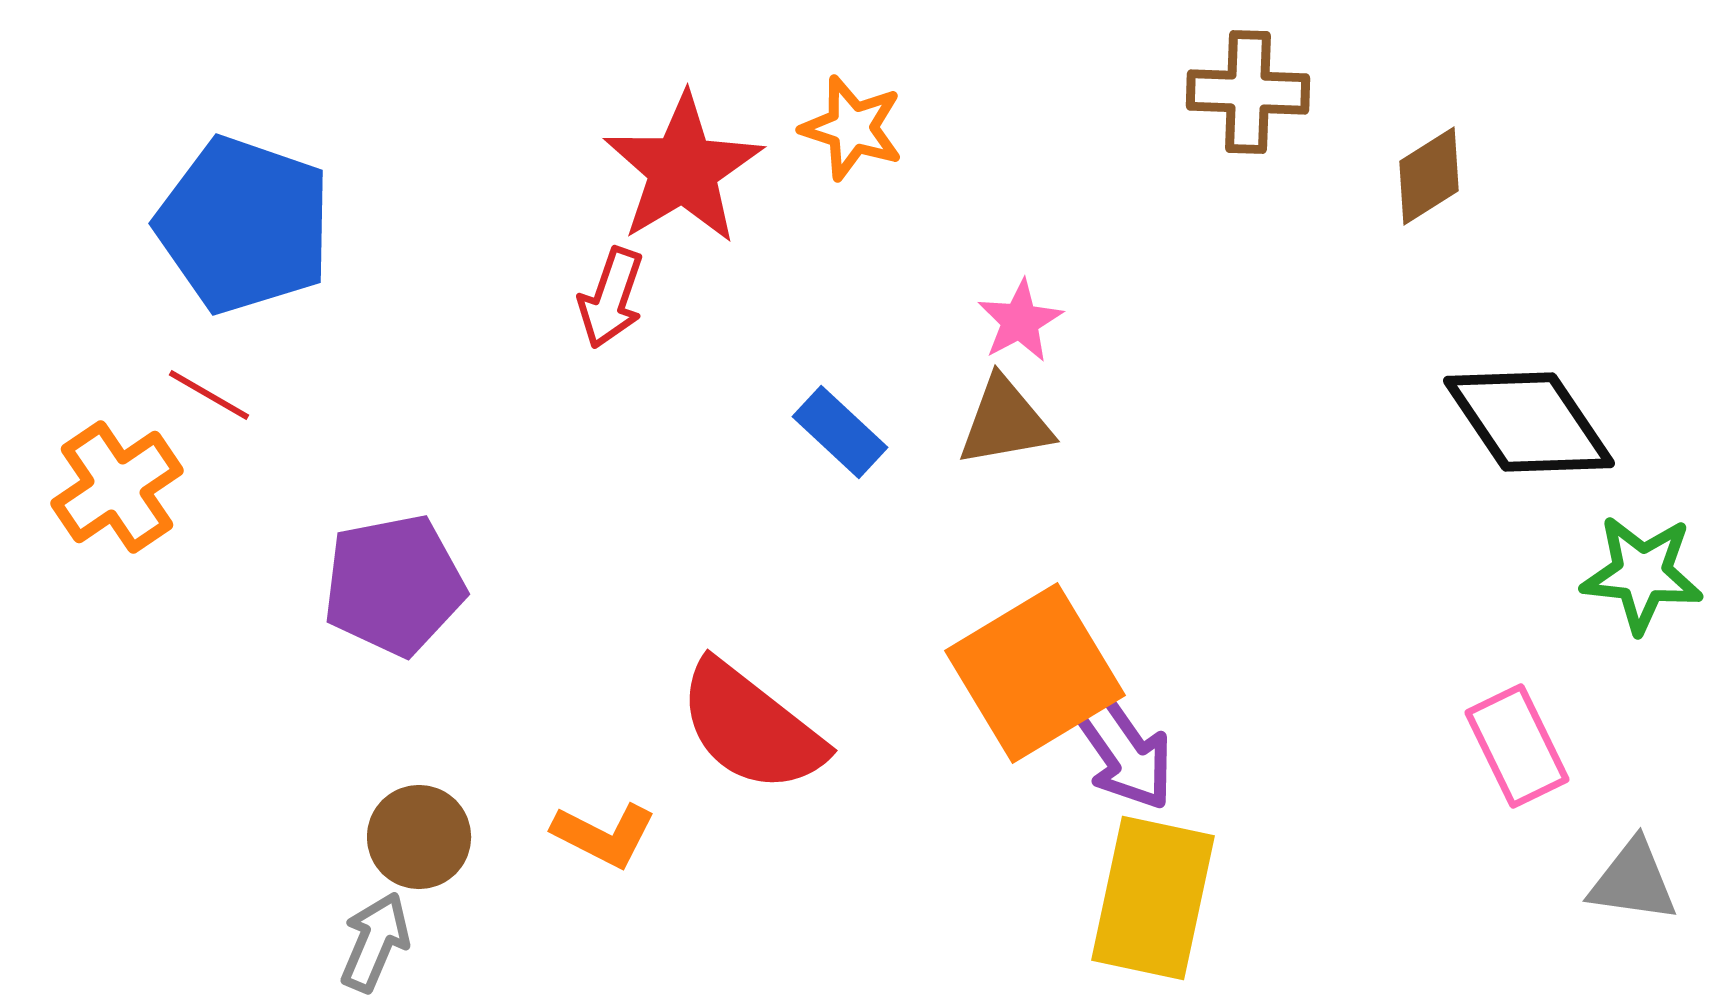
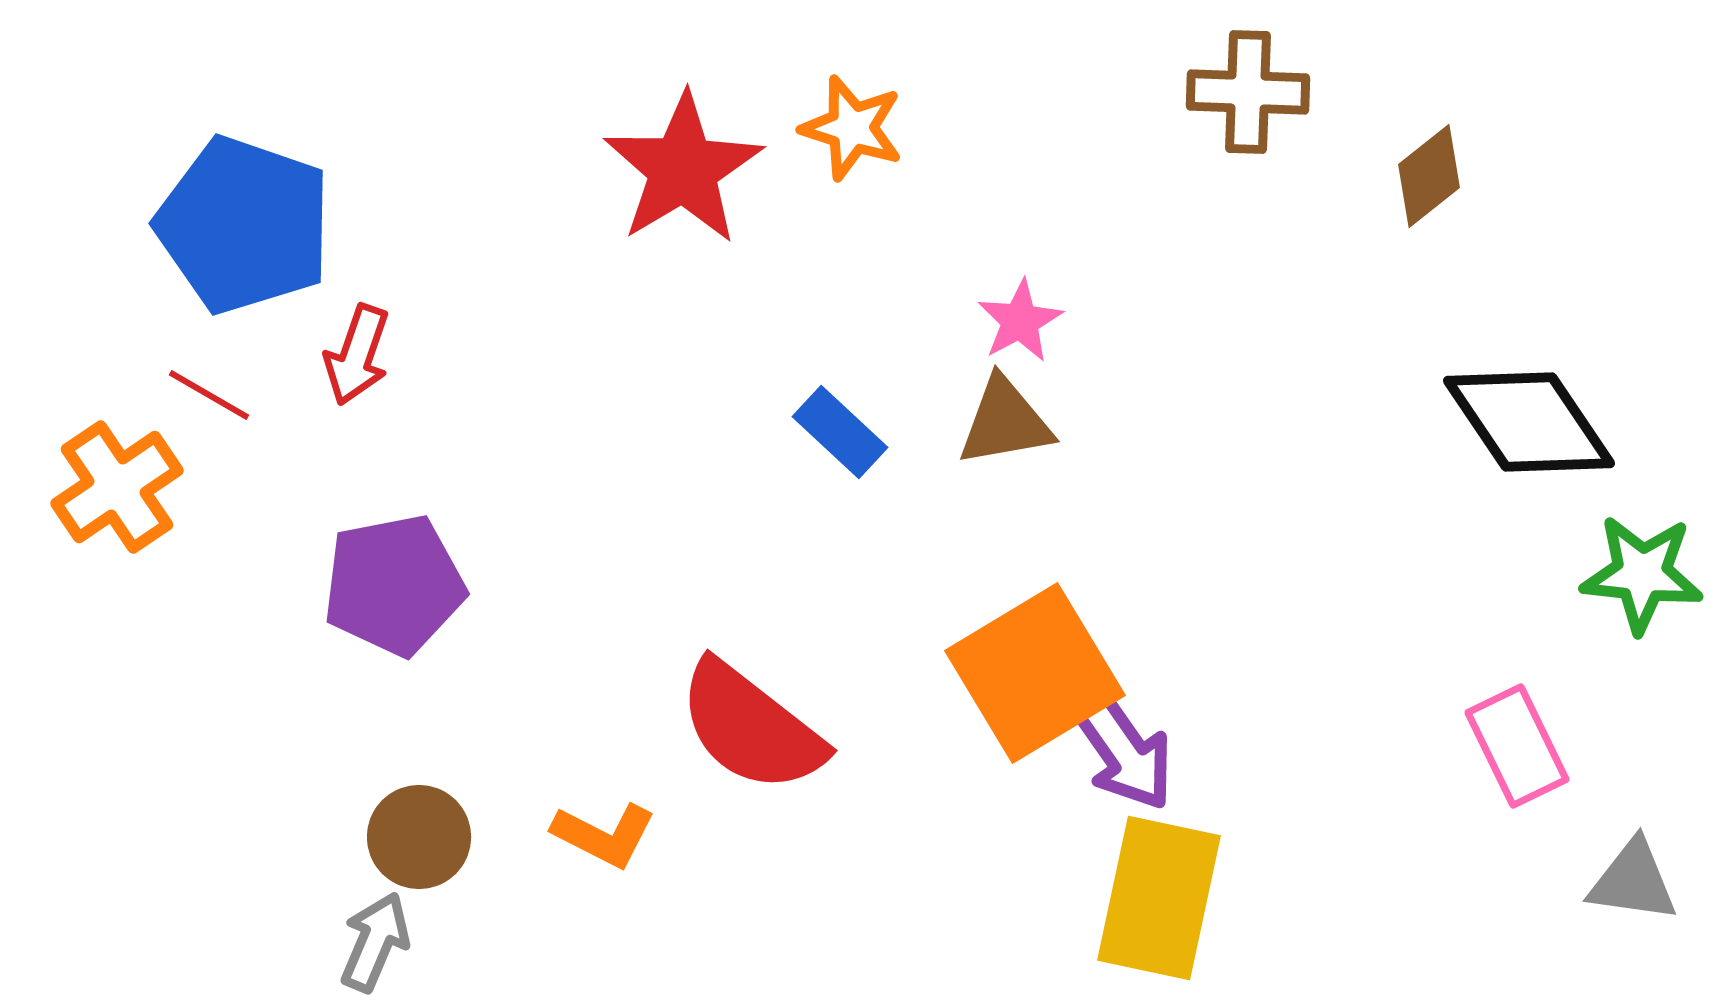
brown diamond: rotated 6 degrees counterclockwise
red arrow: moved 254 px left, 57 px down
yellow rectangle: moved 6 px right
